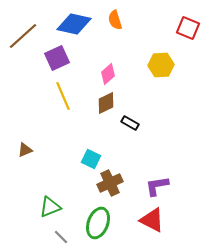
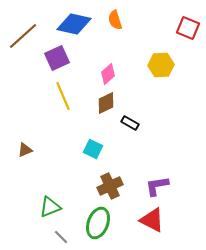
cyan square: moved 2 px right, 10 px up
brown cross: moved 3 px down
